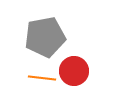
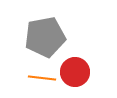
red circle: moved 1 px right, 1 px down
